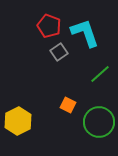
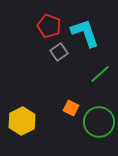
orange square: moved 3 px right, 3 px down
yellow hexagon: moved 4 px right
